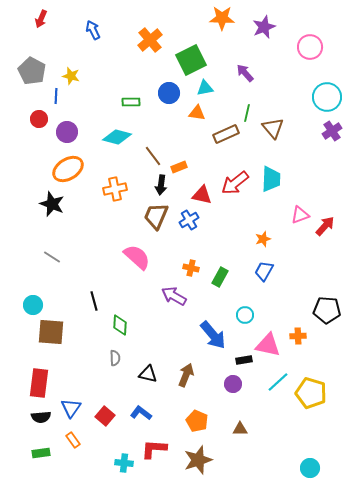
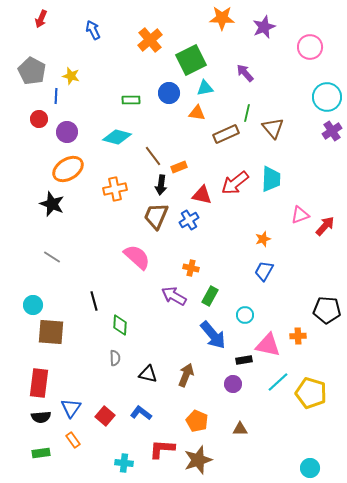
green rectangle at (131, 102): moved 2 px up
green rectangle at (220, 277): moved 10 px left, 19 px down
red L-shape at (154, 449): moved 8 px right
